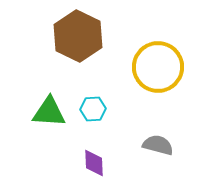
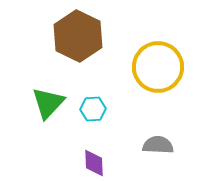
green triangle: moved 1 px left, 9 px up; rotated 51 degrees counterclockwise
gray semicircle: rotated 12 degrees counterclockwise
